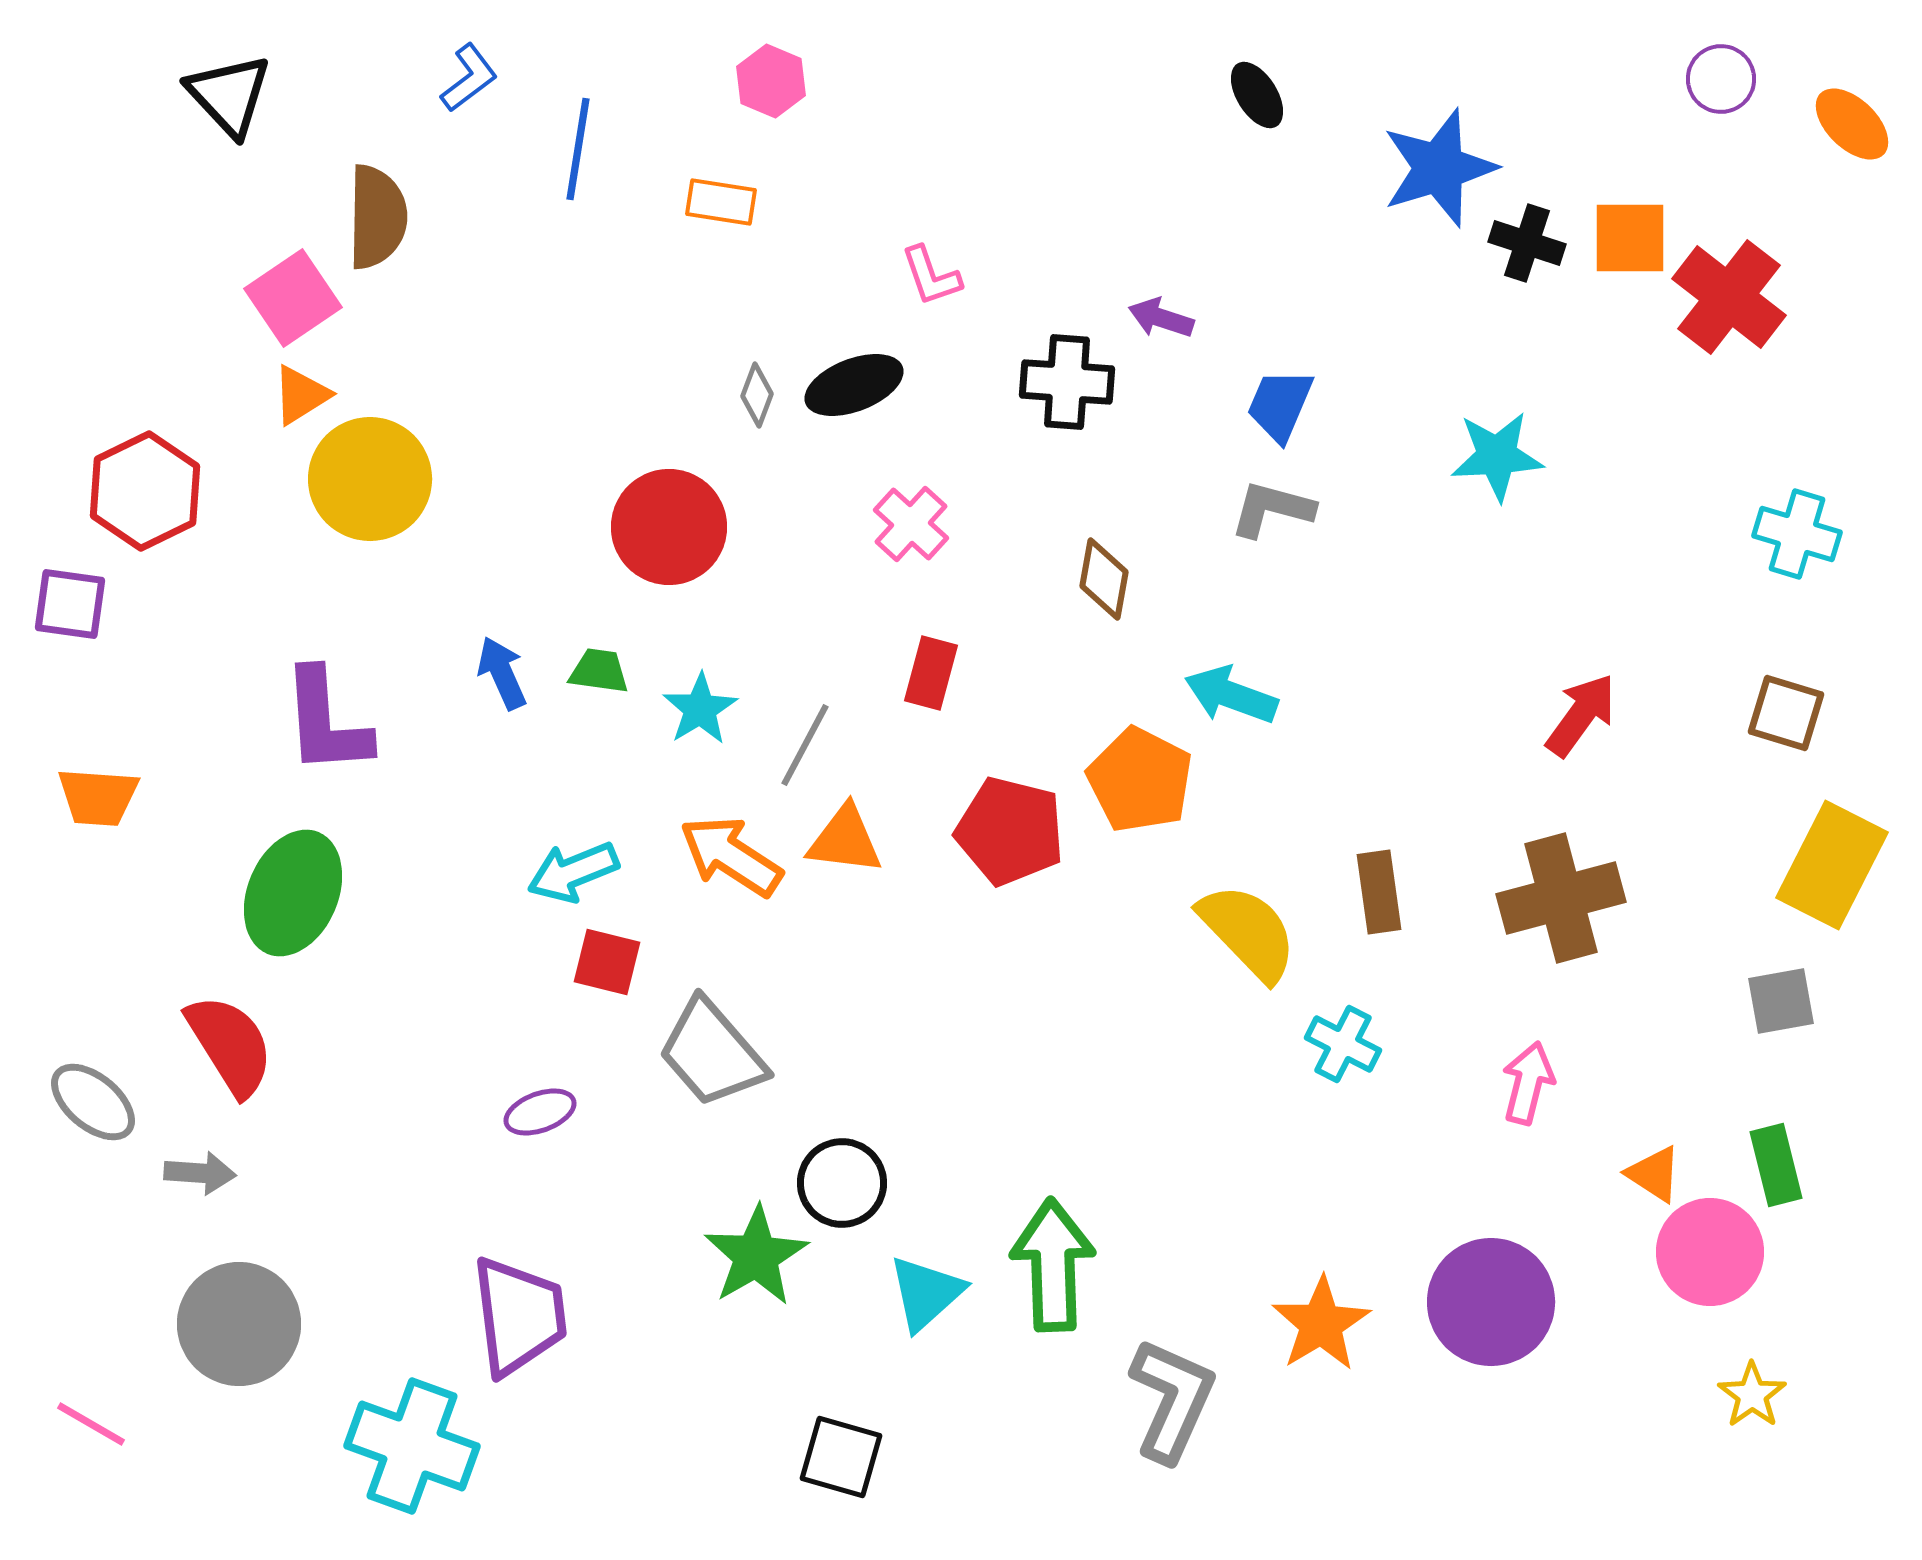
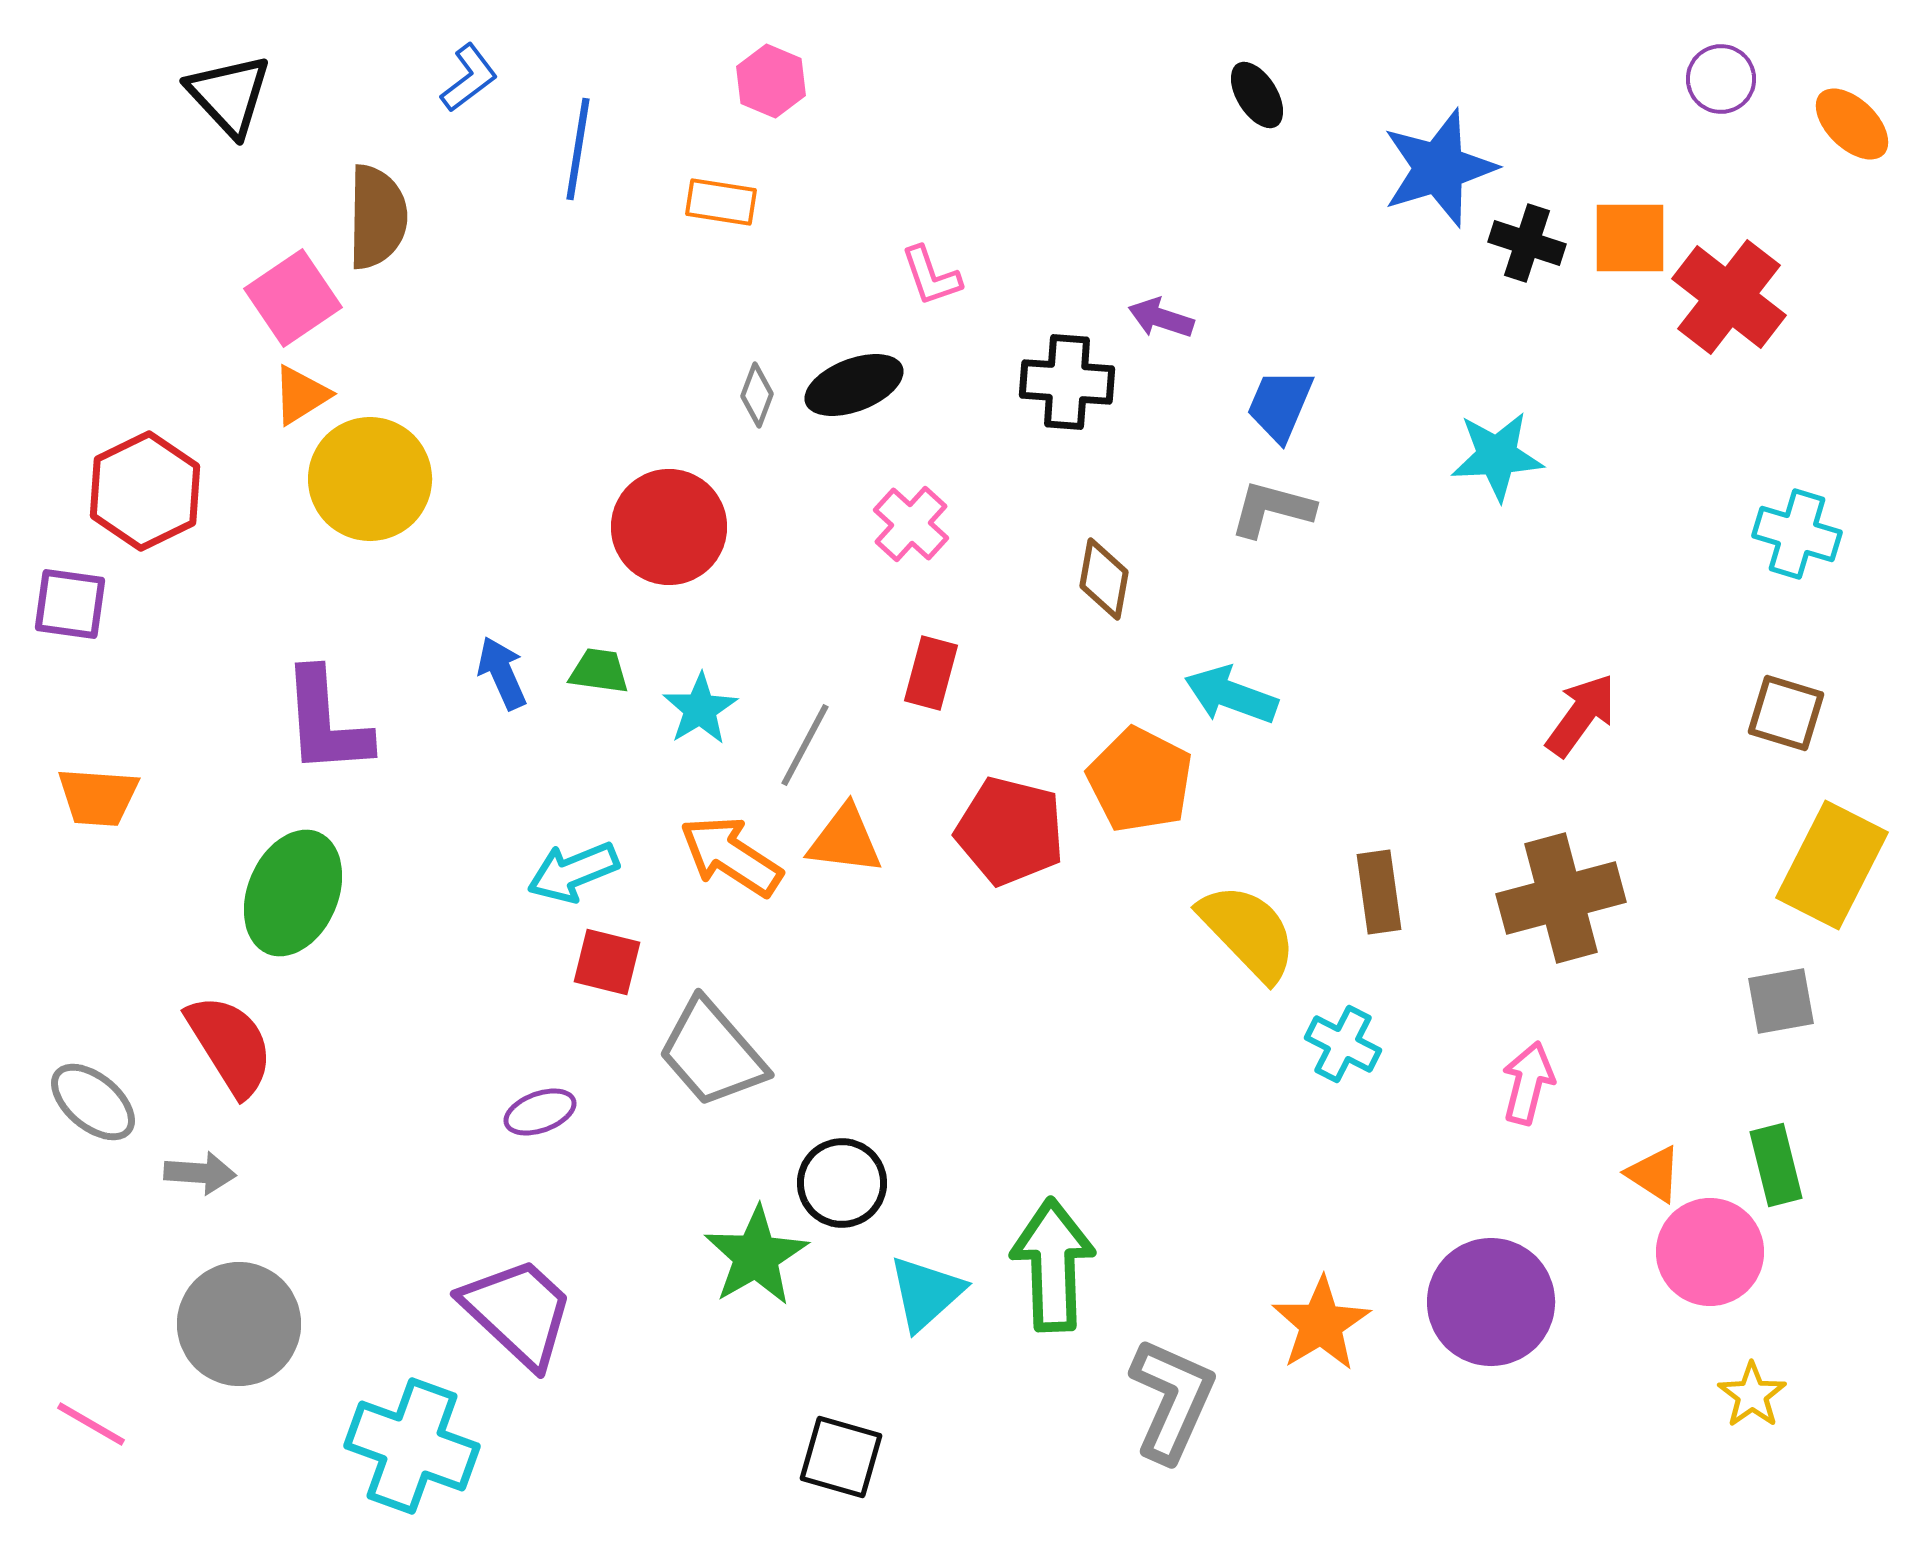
purple trapezoid at (519, 1316): moved 1 px left, 4 px up; rotated 40 degrees counterclockwise
